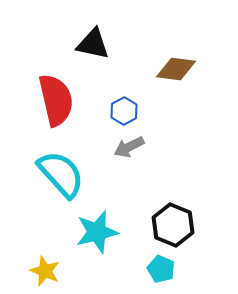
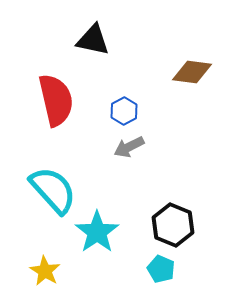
black triangle: moved 4 px up
brown diamond: moved 16 px right, 3 px down
cyan semicircle: moved 8 px left, 16 px down
cyan star: rotated 21 degrees counterclockwise
yellow star: rotated 8 degrees clockwise
